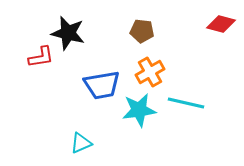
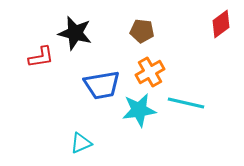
red diamond: rotated 52 degrees counterclockwise
black star: moved 7 px right
